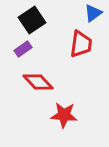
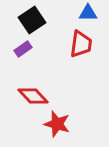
blue triangle: moved 5 px left; rotated 36 degrees clockwise
red diamond: moved 5 px left, 14 px down
red star: moved 7 px left, 9 px down; rotated 12 degrees clockwise
